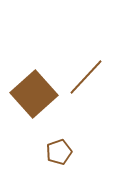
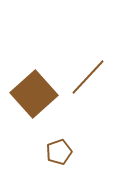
brown line: moved 2 px right
